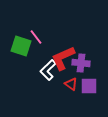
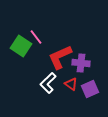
green square: rotated 15 degrees clockwise
red L-shape: moved 3 px left, 1 px up
white L-shape: moved 13 px down
purple square: moved 1 px right, 3 px down; rotated 24 degrees counterclockwise
